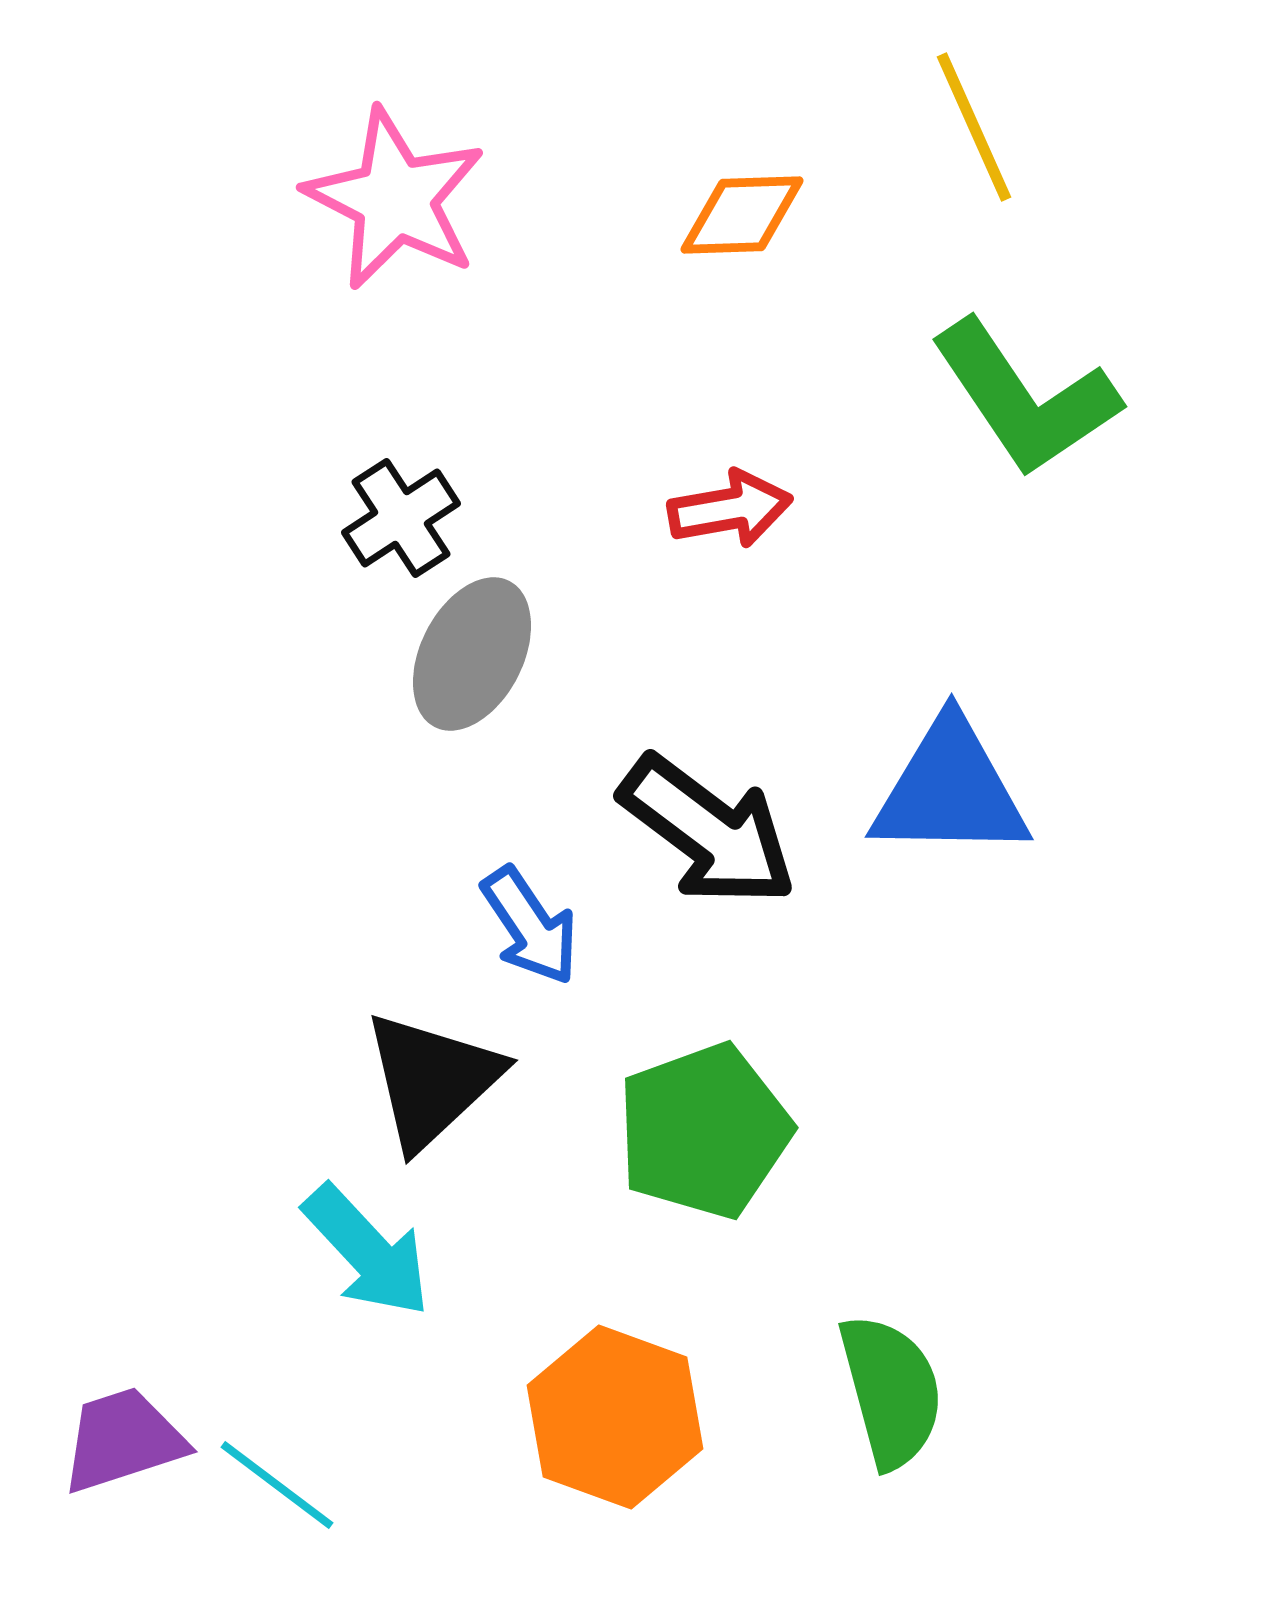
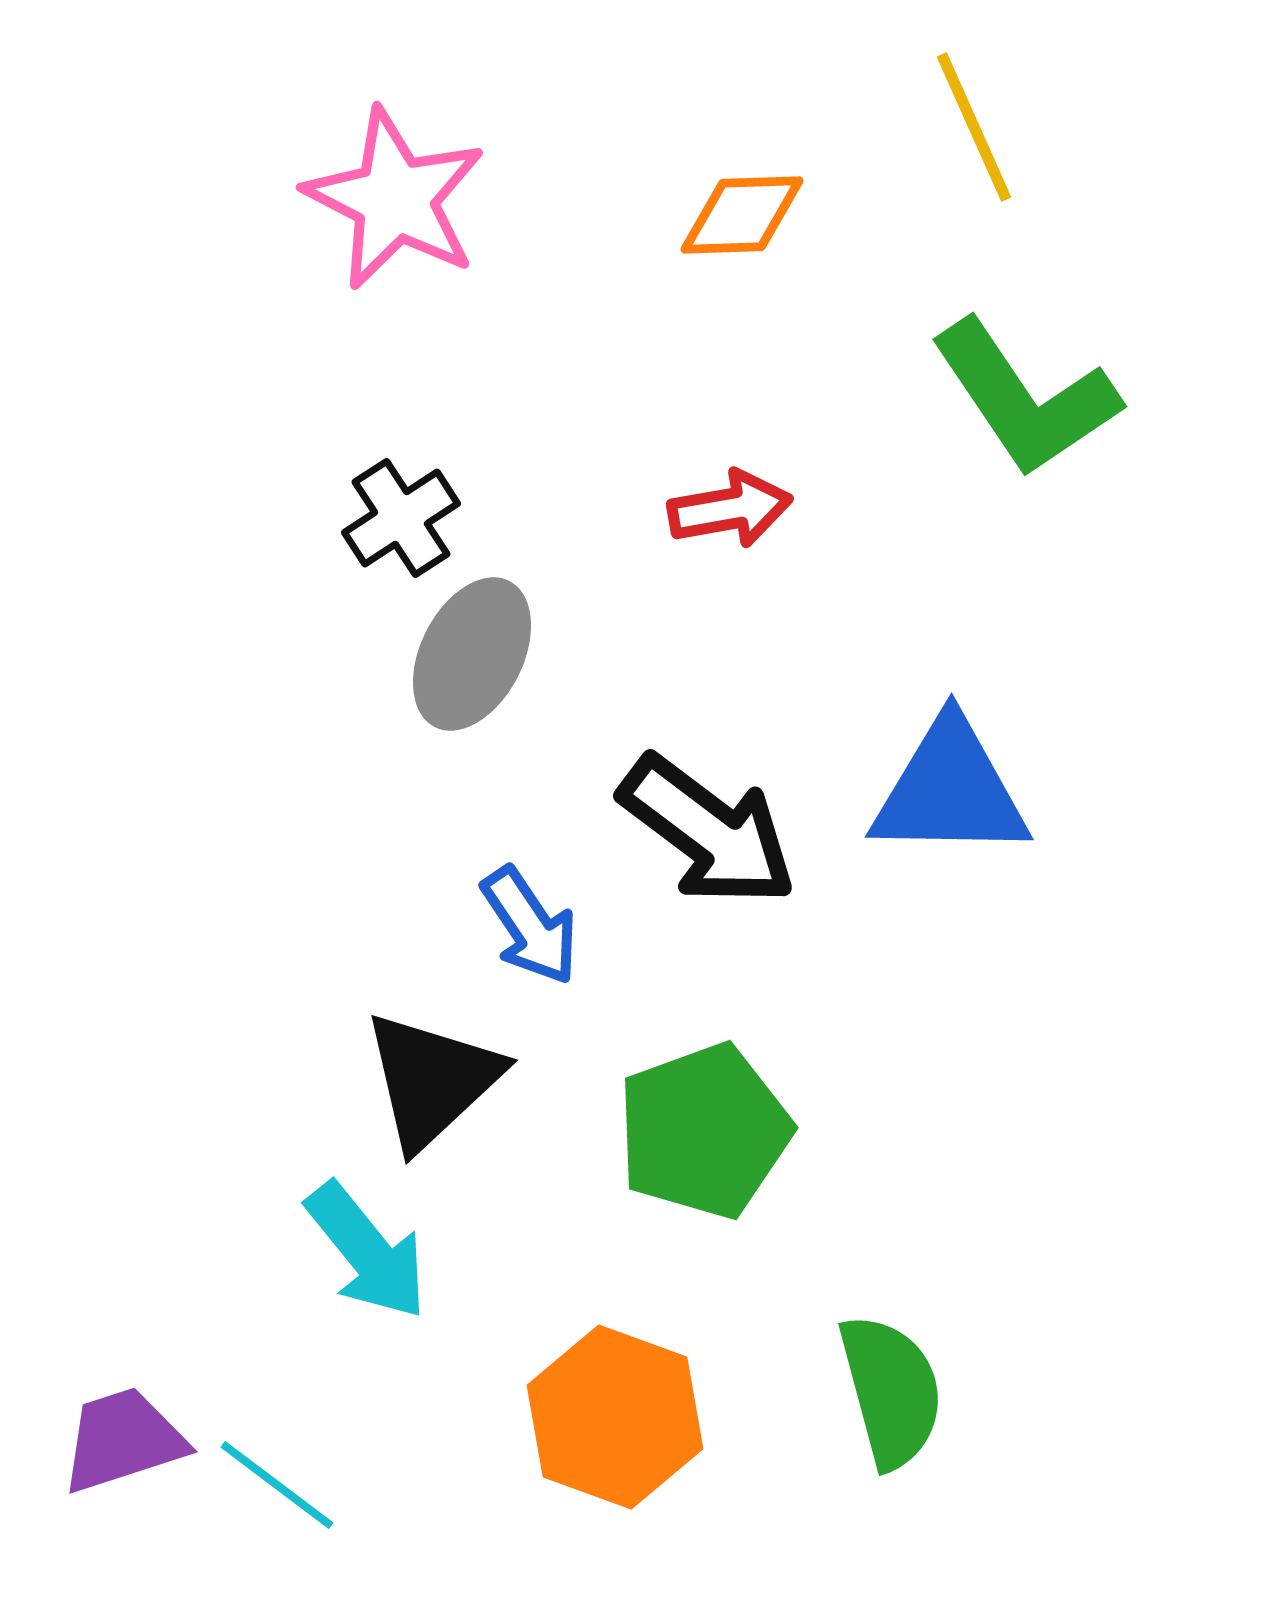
cyan arrow: rotated 4 degrees clockwise
